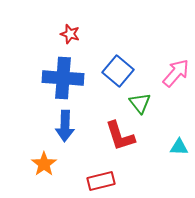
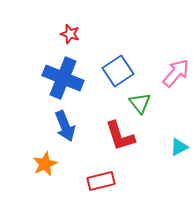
blue square: rotated 16 degrees clockwise
blue cross: rotated 18 degrees clockwise
blue arrow: rotated 24 degrees counterclockwise
cyan triangle: rotated 30 degrees counterclockwise
orange star: moved 1 px right; rotated 10 degrees clockwise
